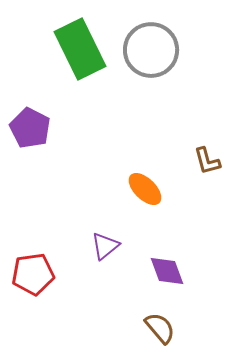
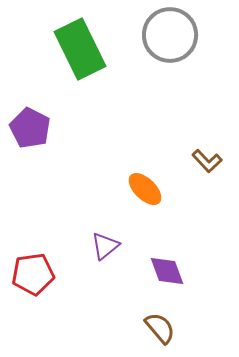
gray circle: moved 19 px right, 15 px up
brown L-shape: rotated 28 degrees counterclockwise
